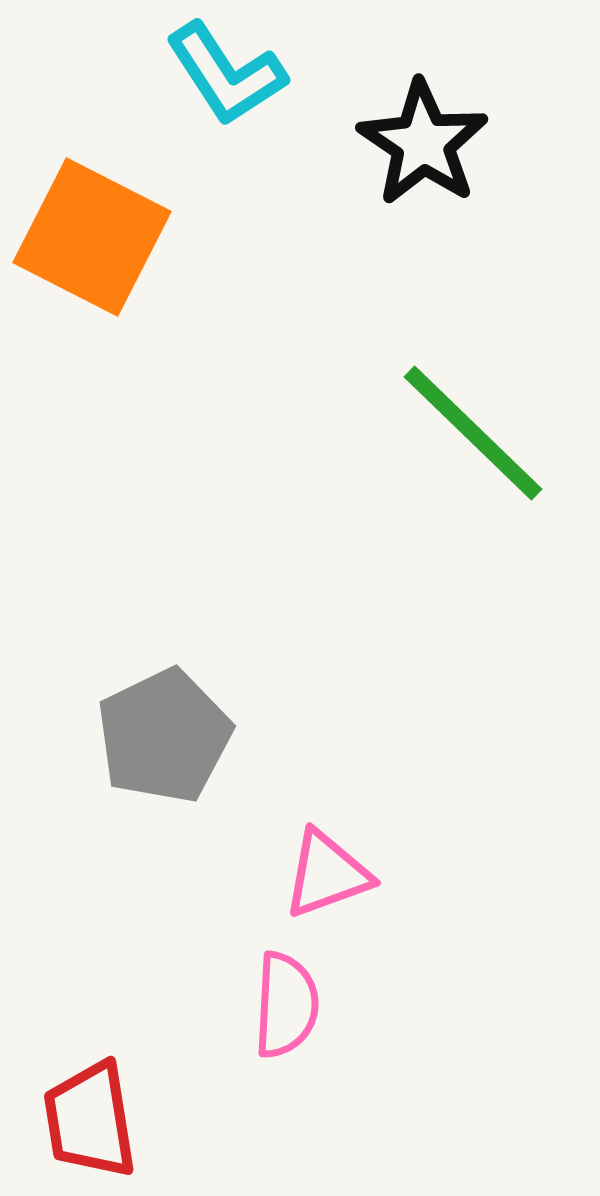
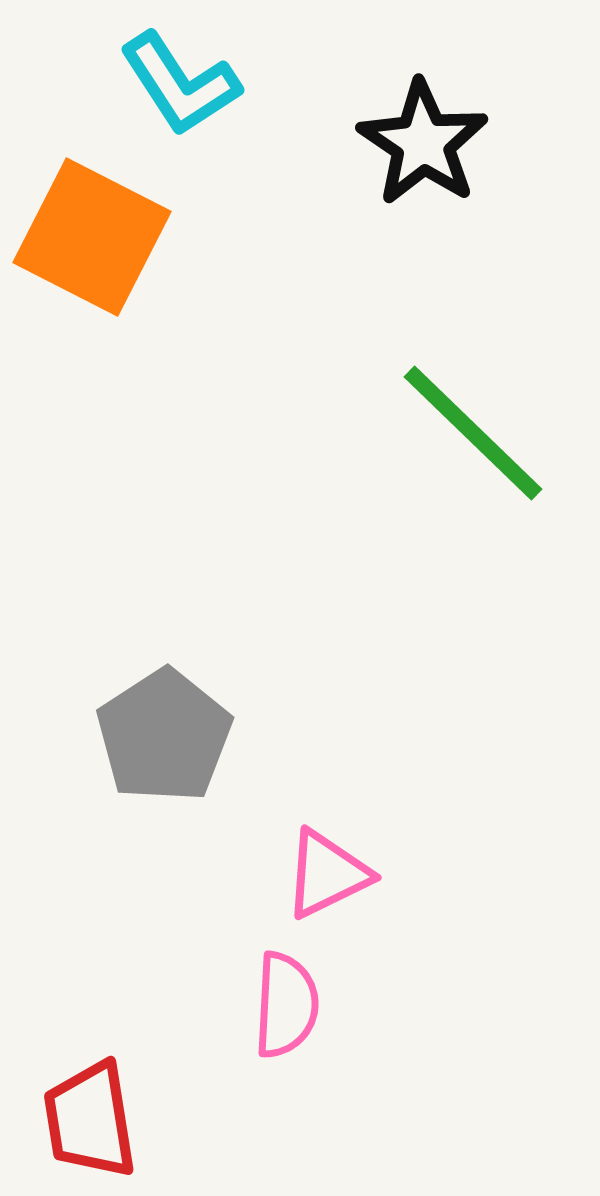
cyan L-shape: moved 46 px left, 10 px down
gray pentagon: rotated 7 degrees counterclockwise
pink triangle: rotated 6 degrees counterclockwise
